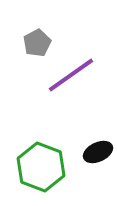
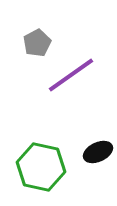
green hexagon: rotated 9 degrees counterclockwise
